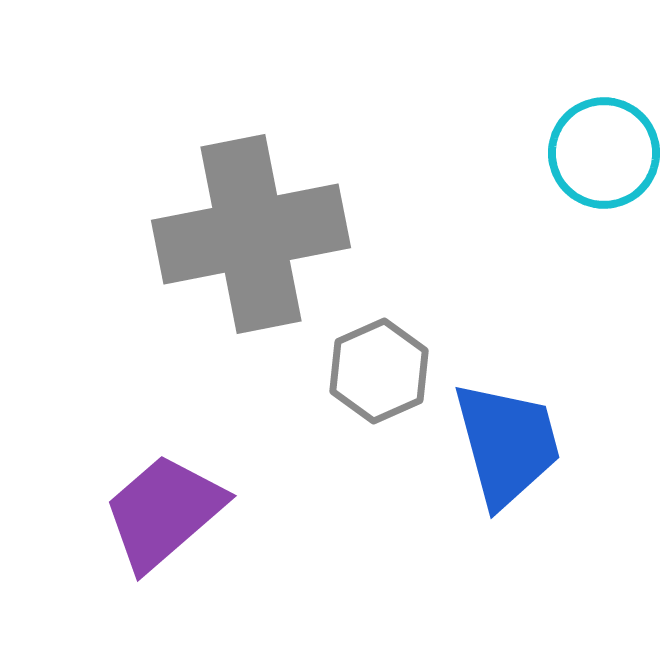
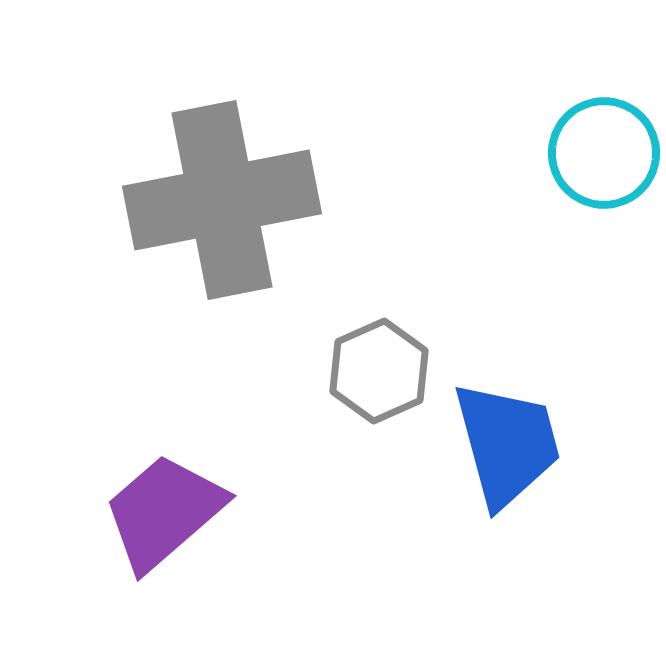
gray cross: moved 29 px left, 34 px up
